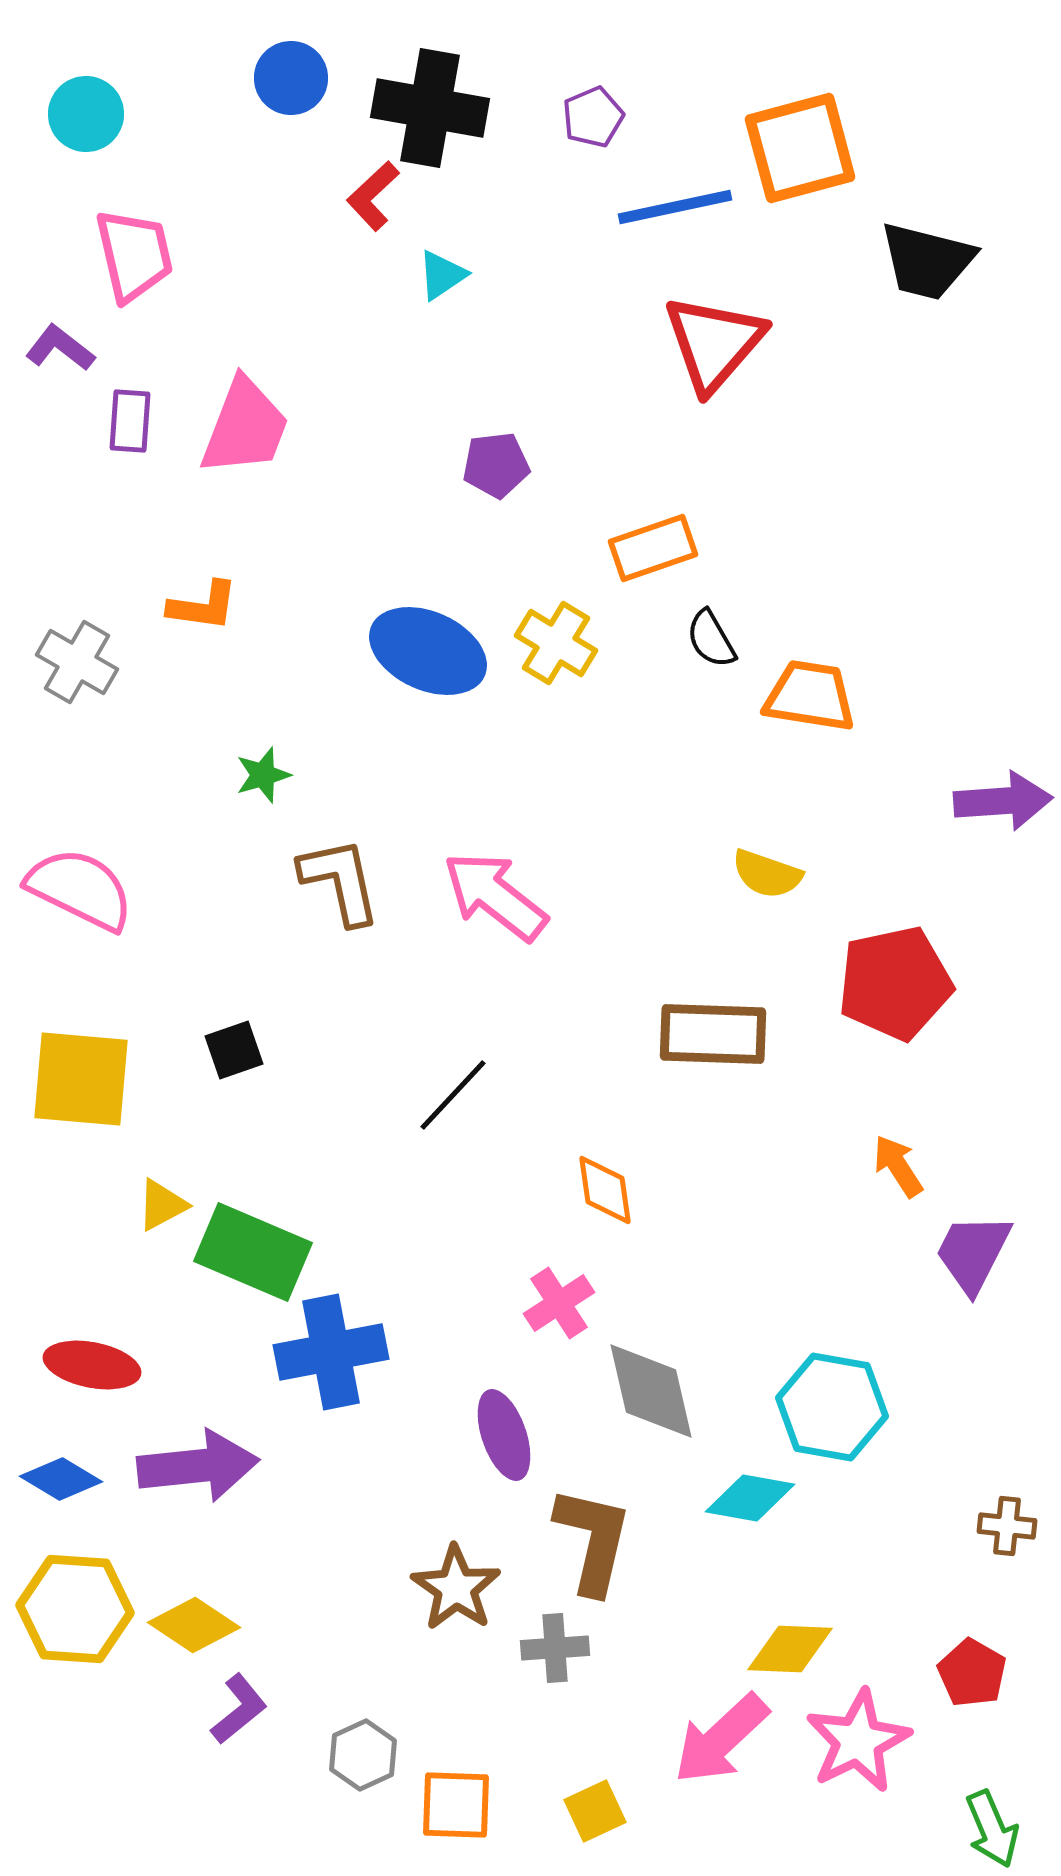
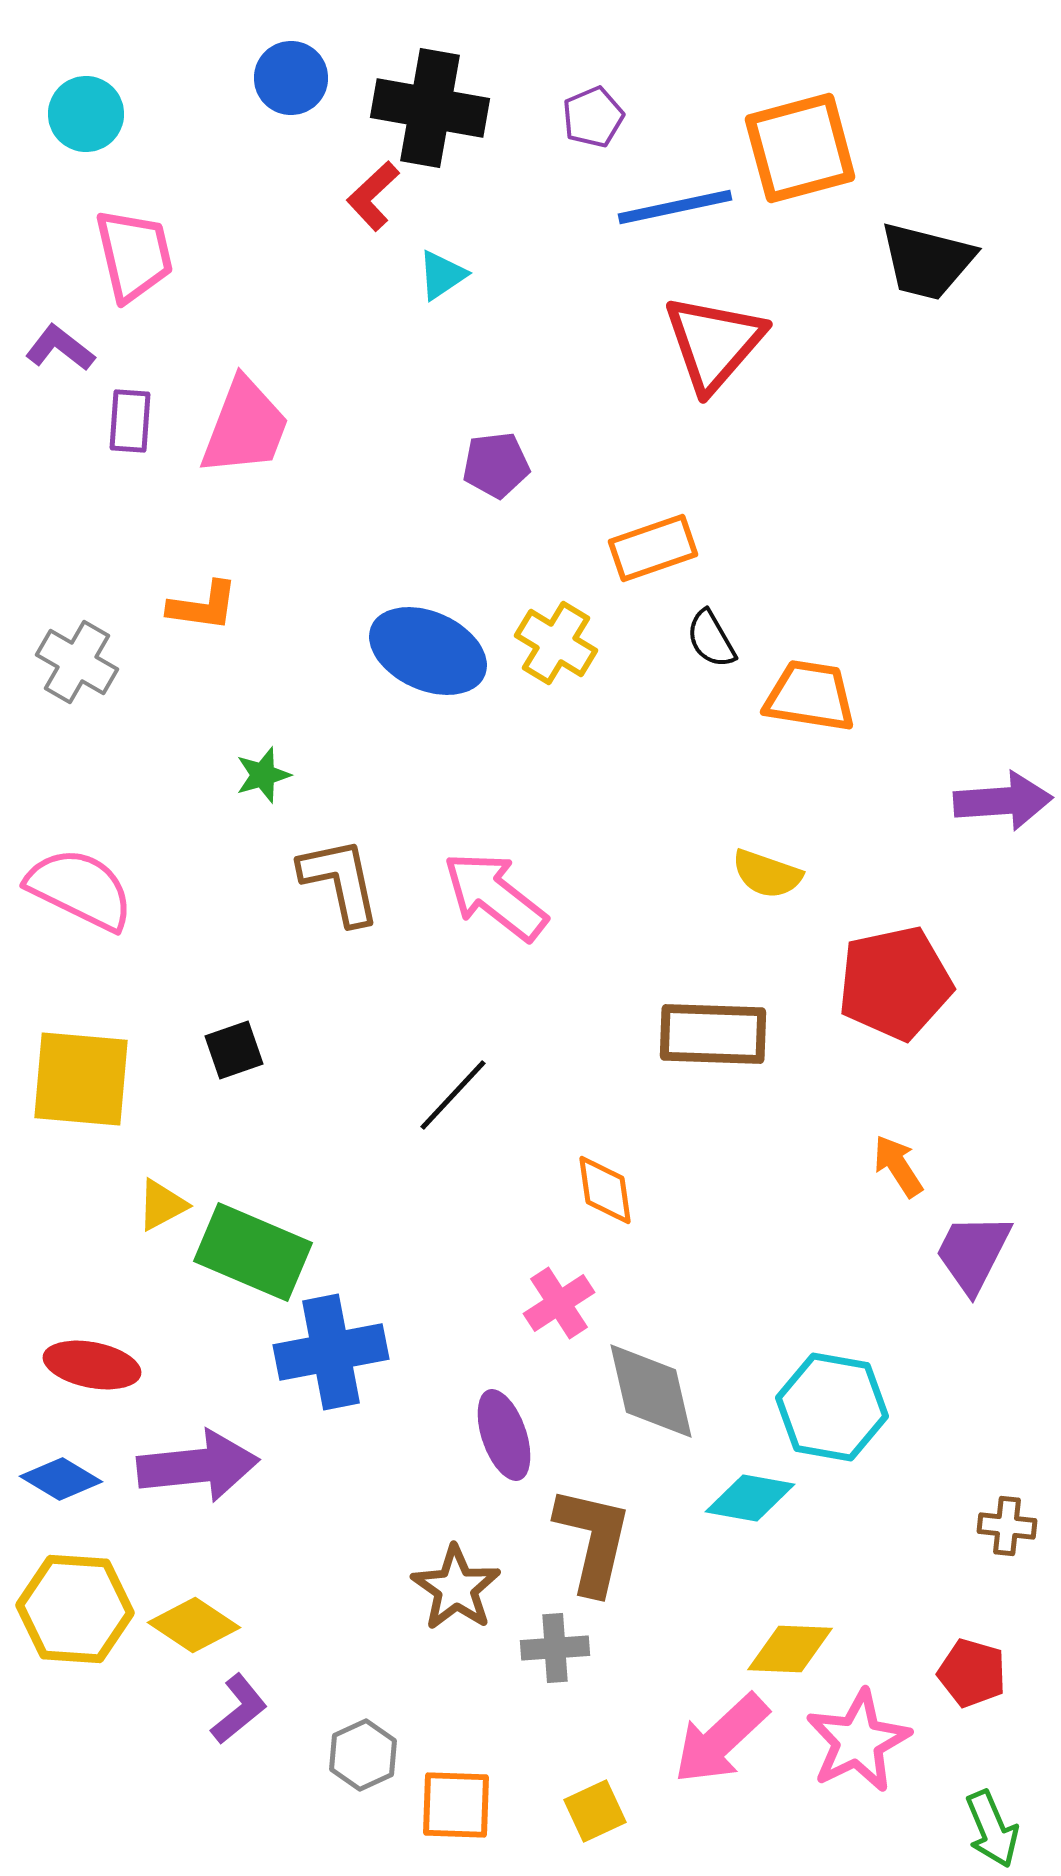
red pentagon at (972, 1673): rotated 14 degrees counterclockwise
